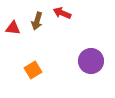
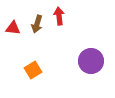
red arrow: moved 3 px left, 3 px down; rotated 60 degrees clockwise
brown arrow: moved 3 px down
